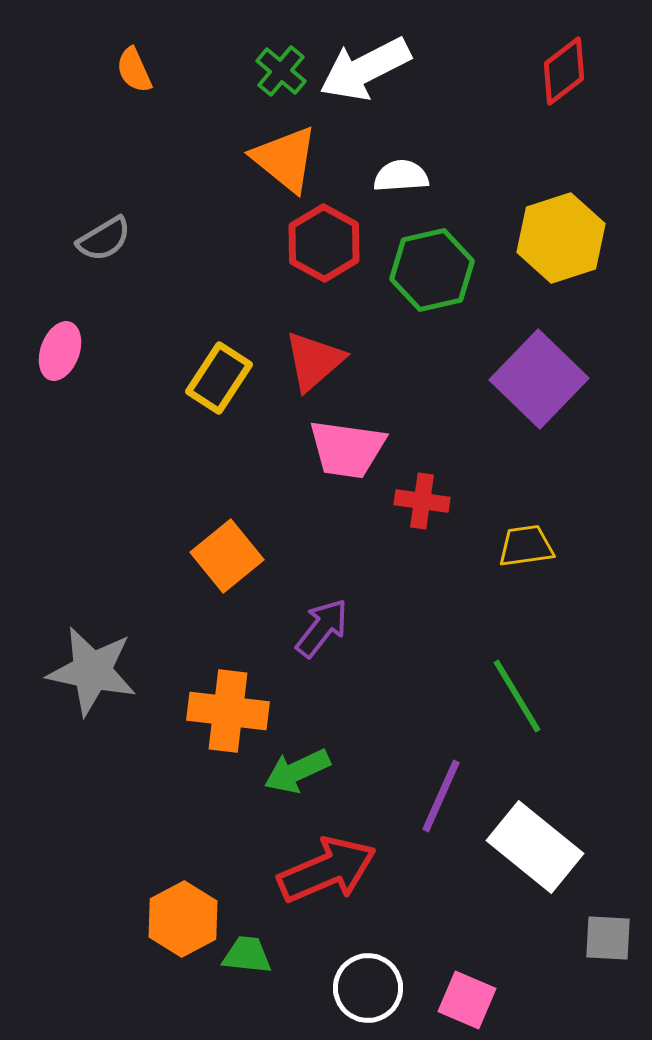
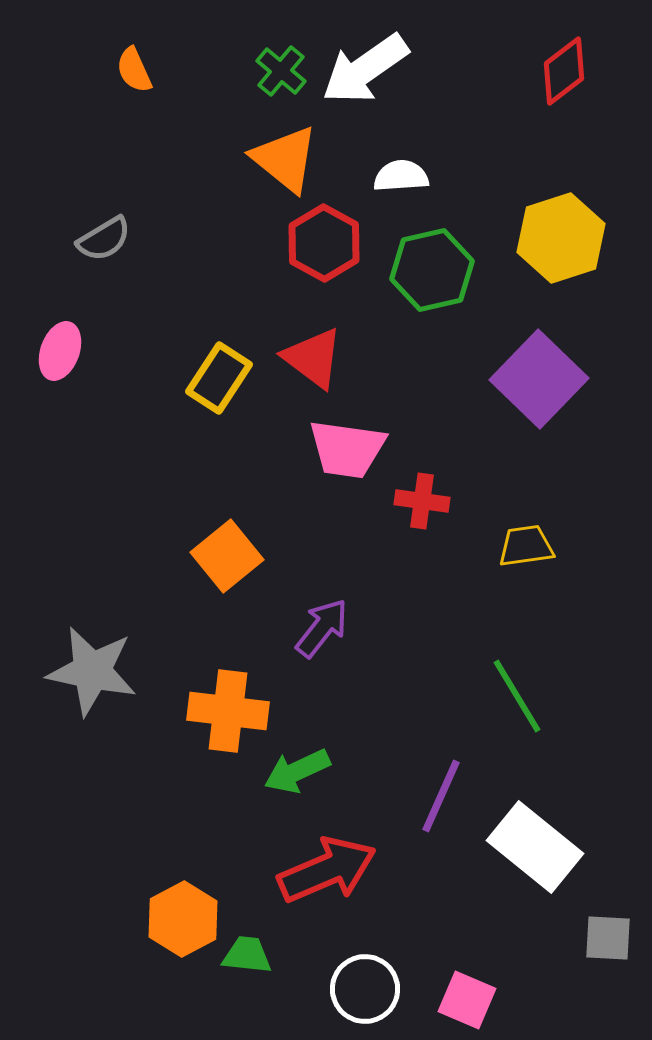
white arrow: rotated 8 degrees counterclockwise
red triangle: moved 1 px left, 3 px up; rotated 42 degrees counterclockwise
white circle: moved 3 px left, 1 px down
